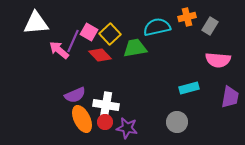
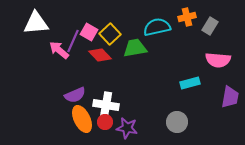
cyan rectangle: moved 1 px right, 5 px up
